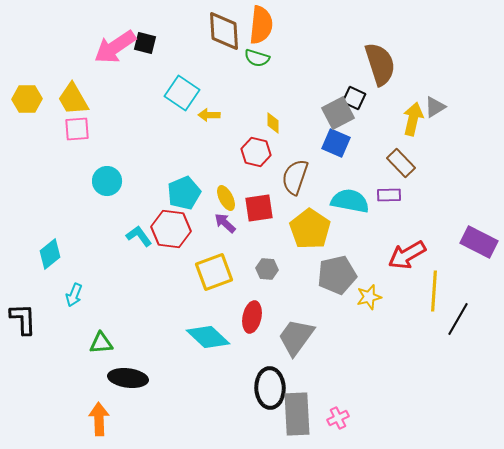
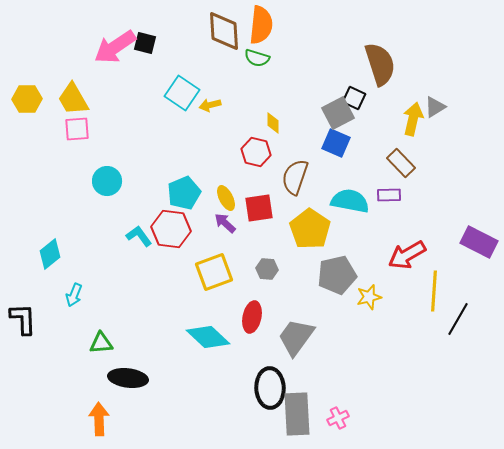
yellow arrow at (209, 115): moved 1 px right, 10 px up; rotated 15 degrees counterclockwise
